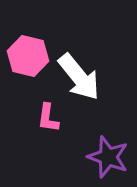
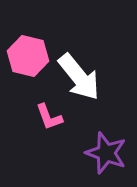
pink L-shape: moved 1 px right, 1 px up; rotated 28 degrees counterclockwise
purple star: moved 2 px left, 4 px up
